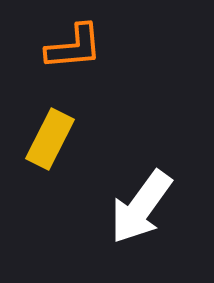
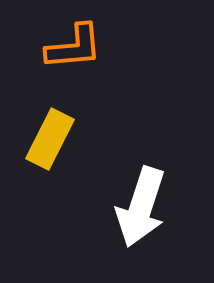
white arrow: rotated 18 degrees counterclockwise
